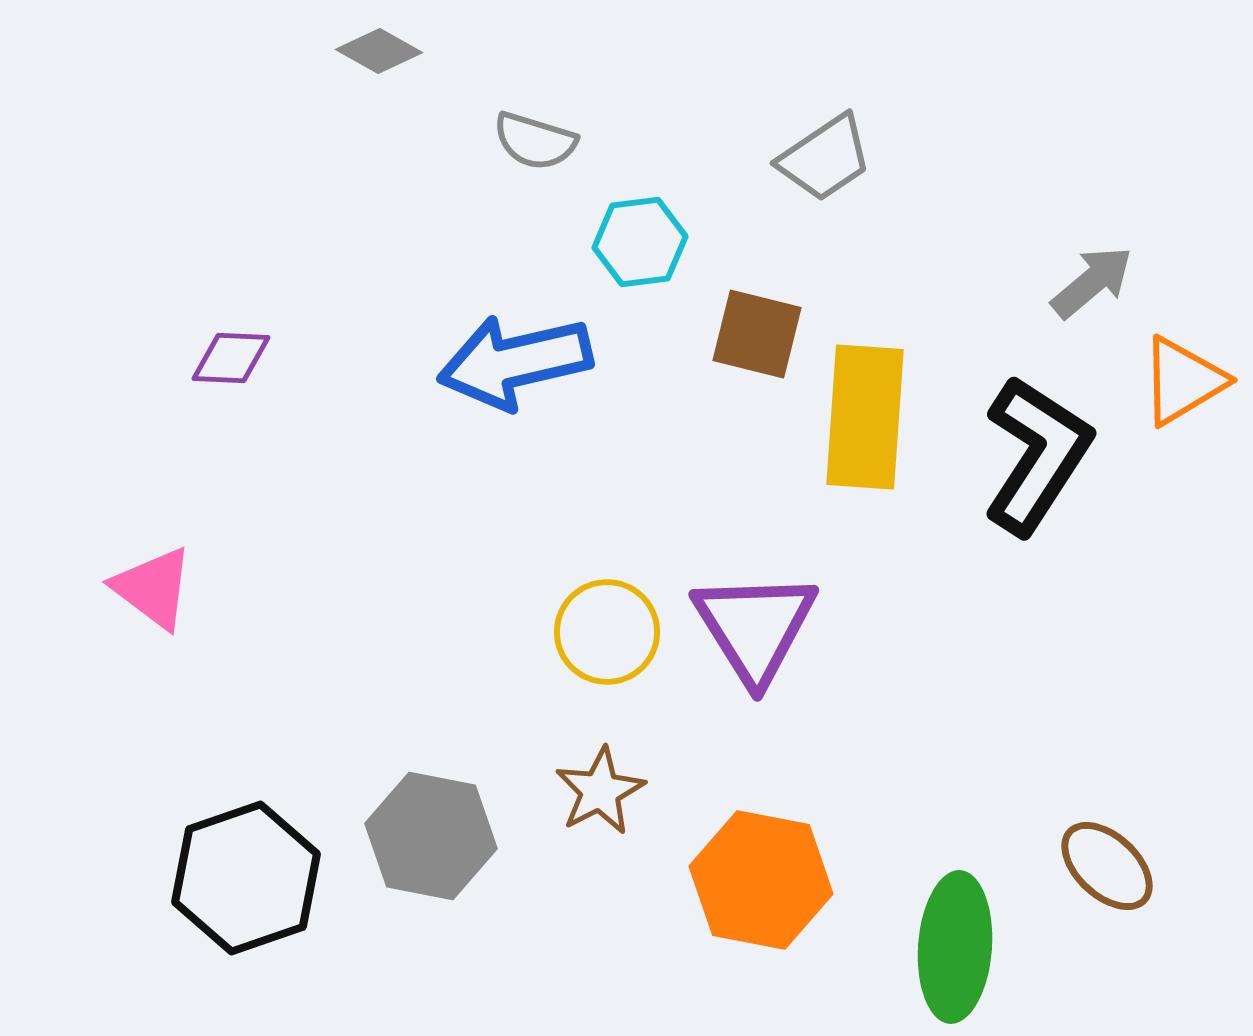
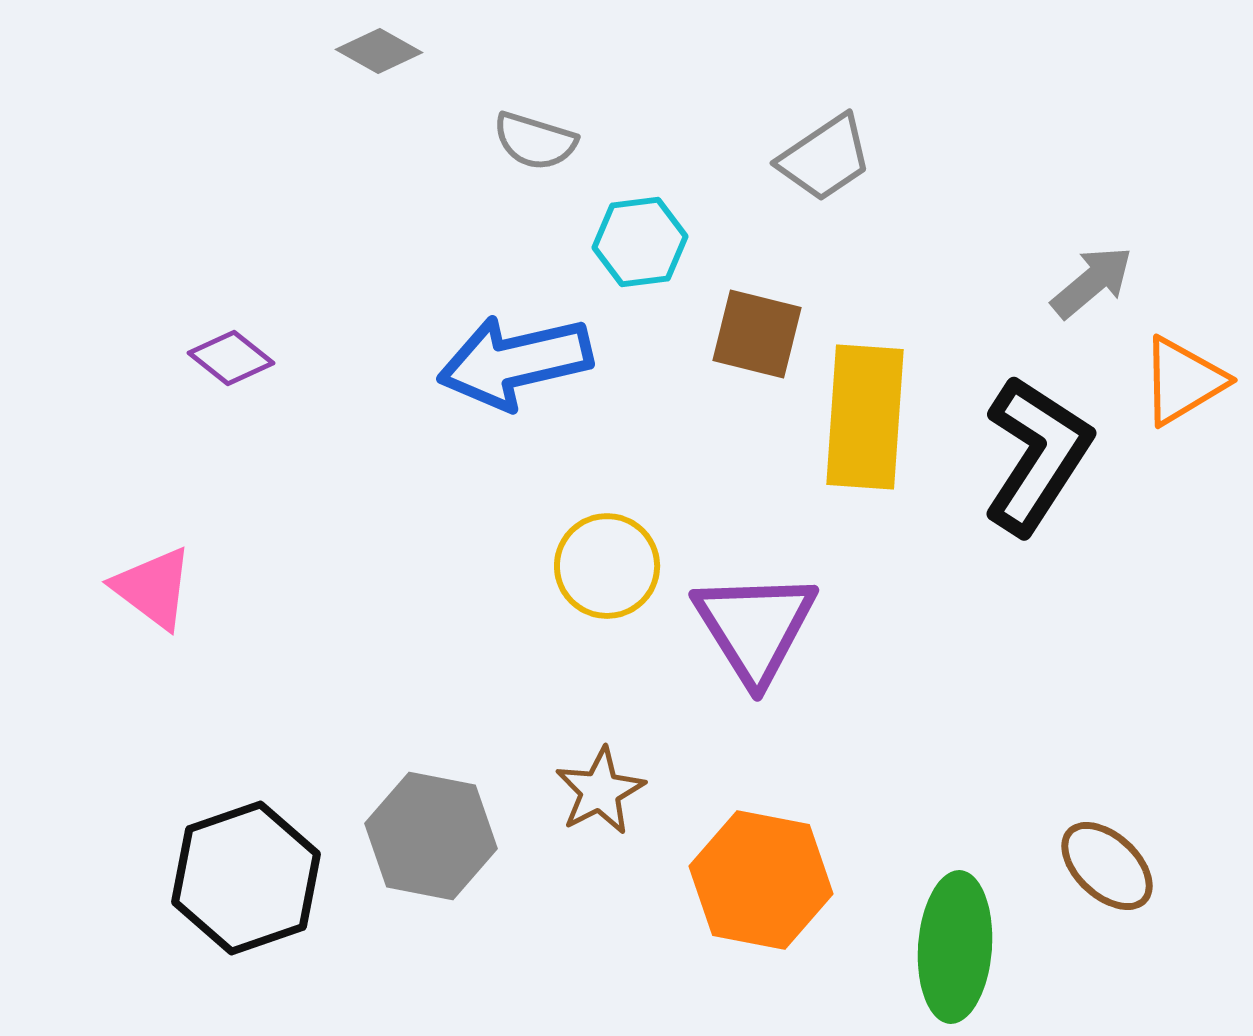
purple diamond: rotated 36 degrees clockwise
yellow circle: moved 66 px up
